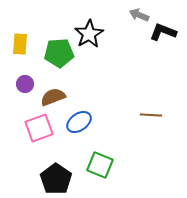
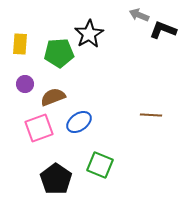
black L-shape: moved 2 px up
